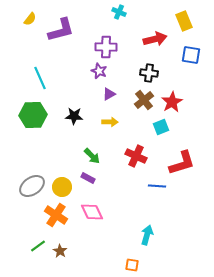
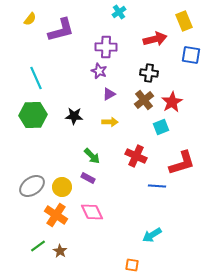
cyan cross: rotated 32 degrees clockwise
cyan line: moved 4 px left
cyan arrow: moved 5 px right; rotated 138 degrees counterclockwise
